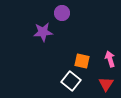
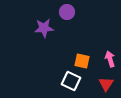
purple circle: moved 5 px right, 1 px up
purple star: moved 1 px right, 4 px up
white square: rotated 12 degrees counterclockwise
